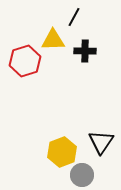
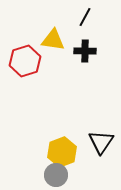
black line: moved 11 px right
yellow triangle: rotated 10 degrees clockwise
gray circle: moved 26 px left
